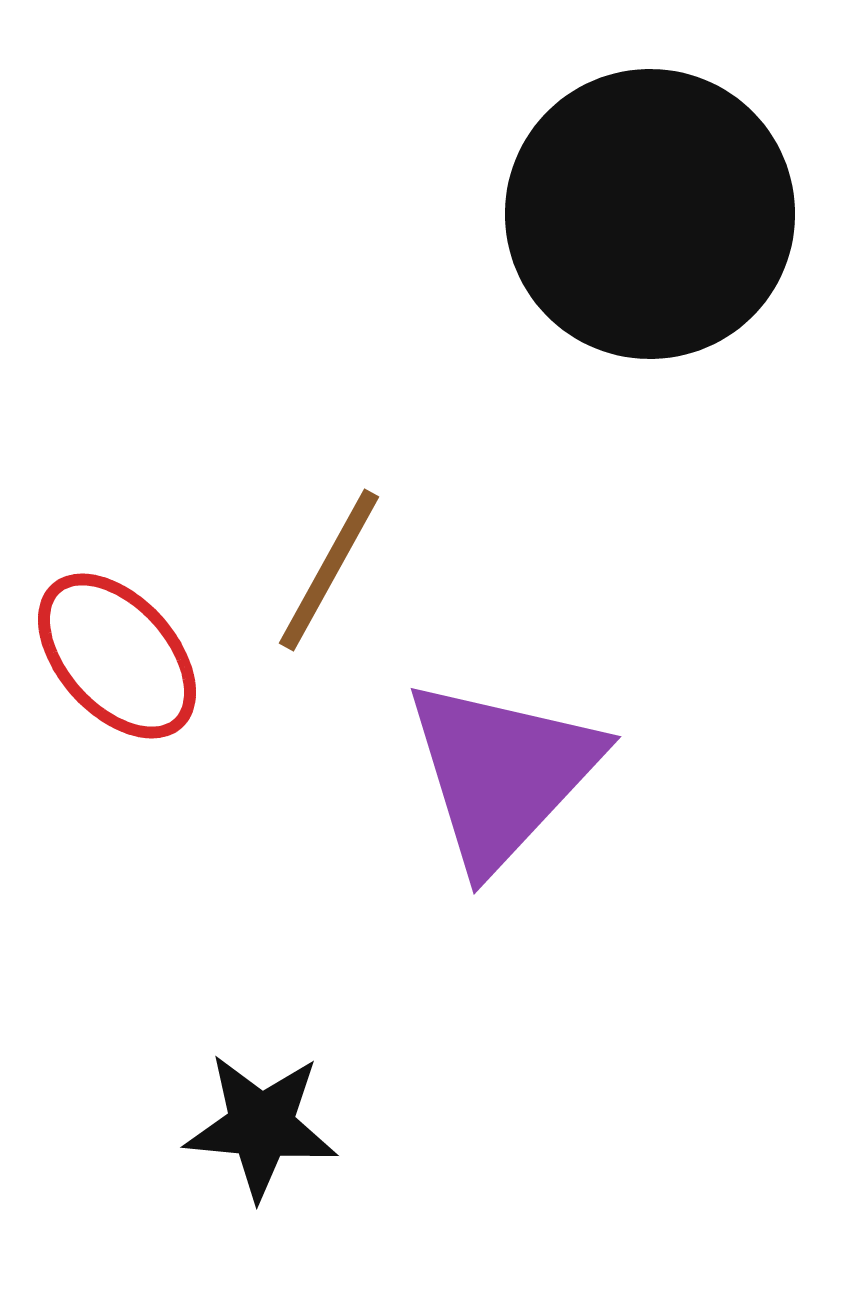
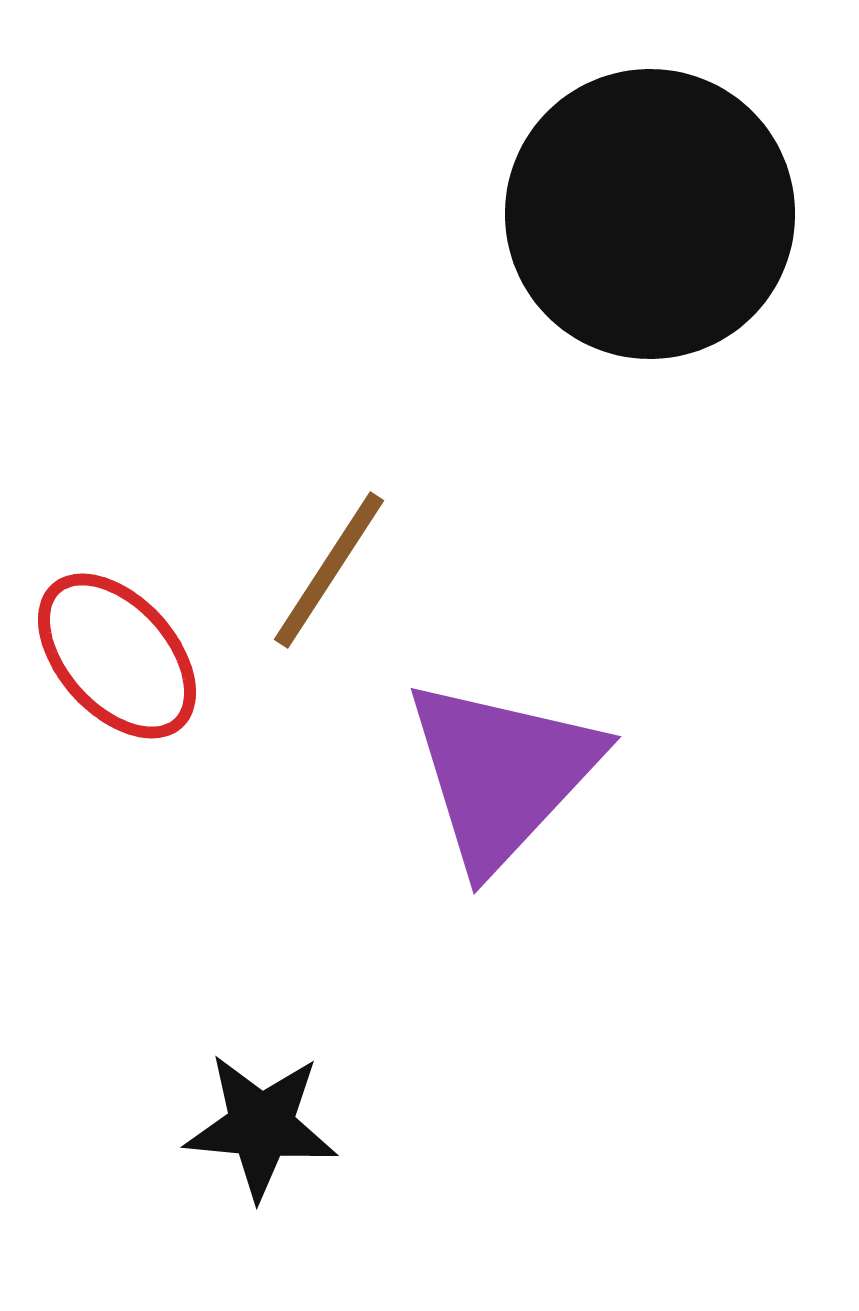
brown line: rotated 4 degrees clockwise
